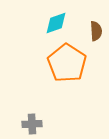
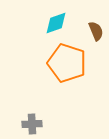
brown semicircle: rotated 18 degrees counterclockwise
orange pentagon: rotated 15 degrees counterclockwise
